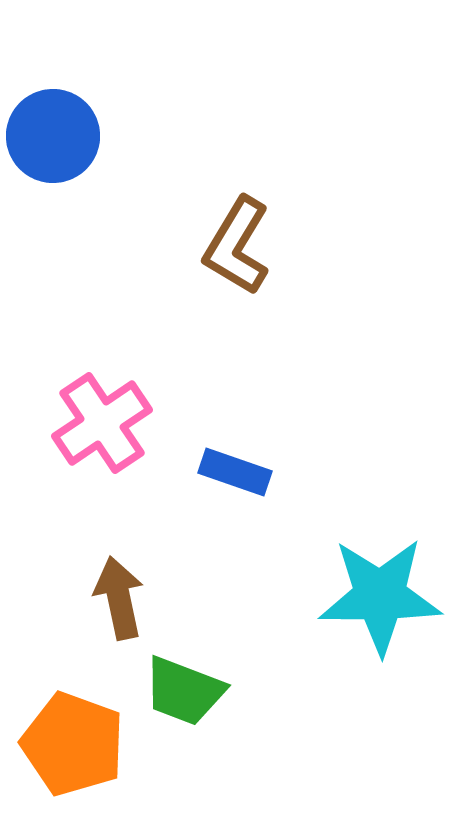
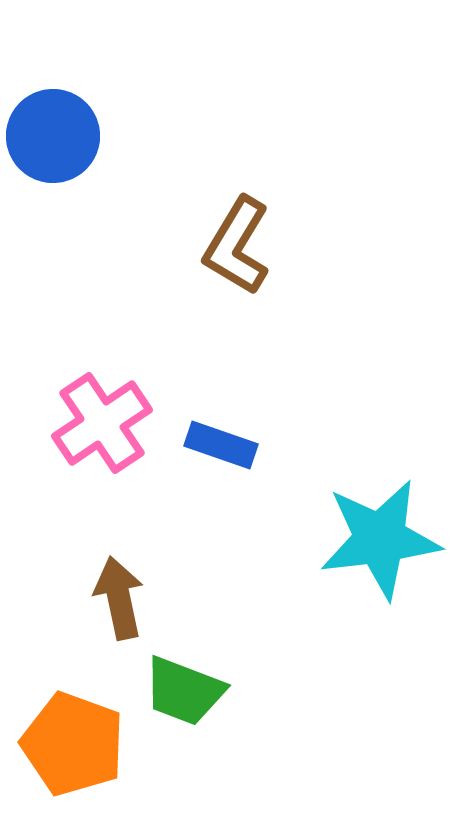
blue rectangle: moved 14 px left, 27 px up
cyan star: moved 57 px up; rotated 7 degrees counterclockwise
